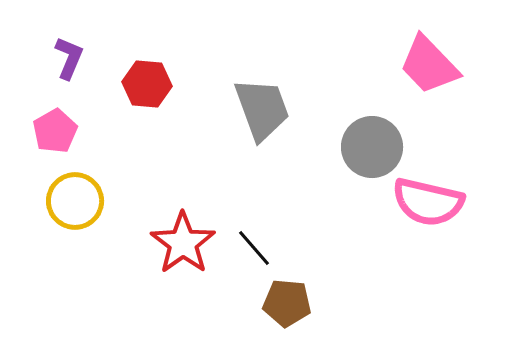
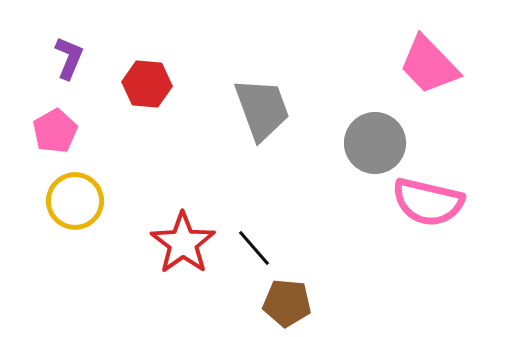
gray circle: moved 3 px right, 4 px up
